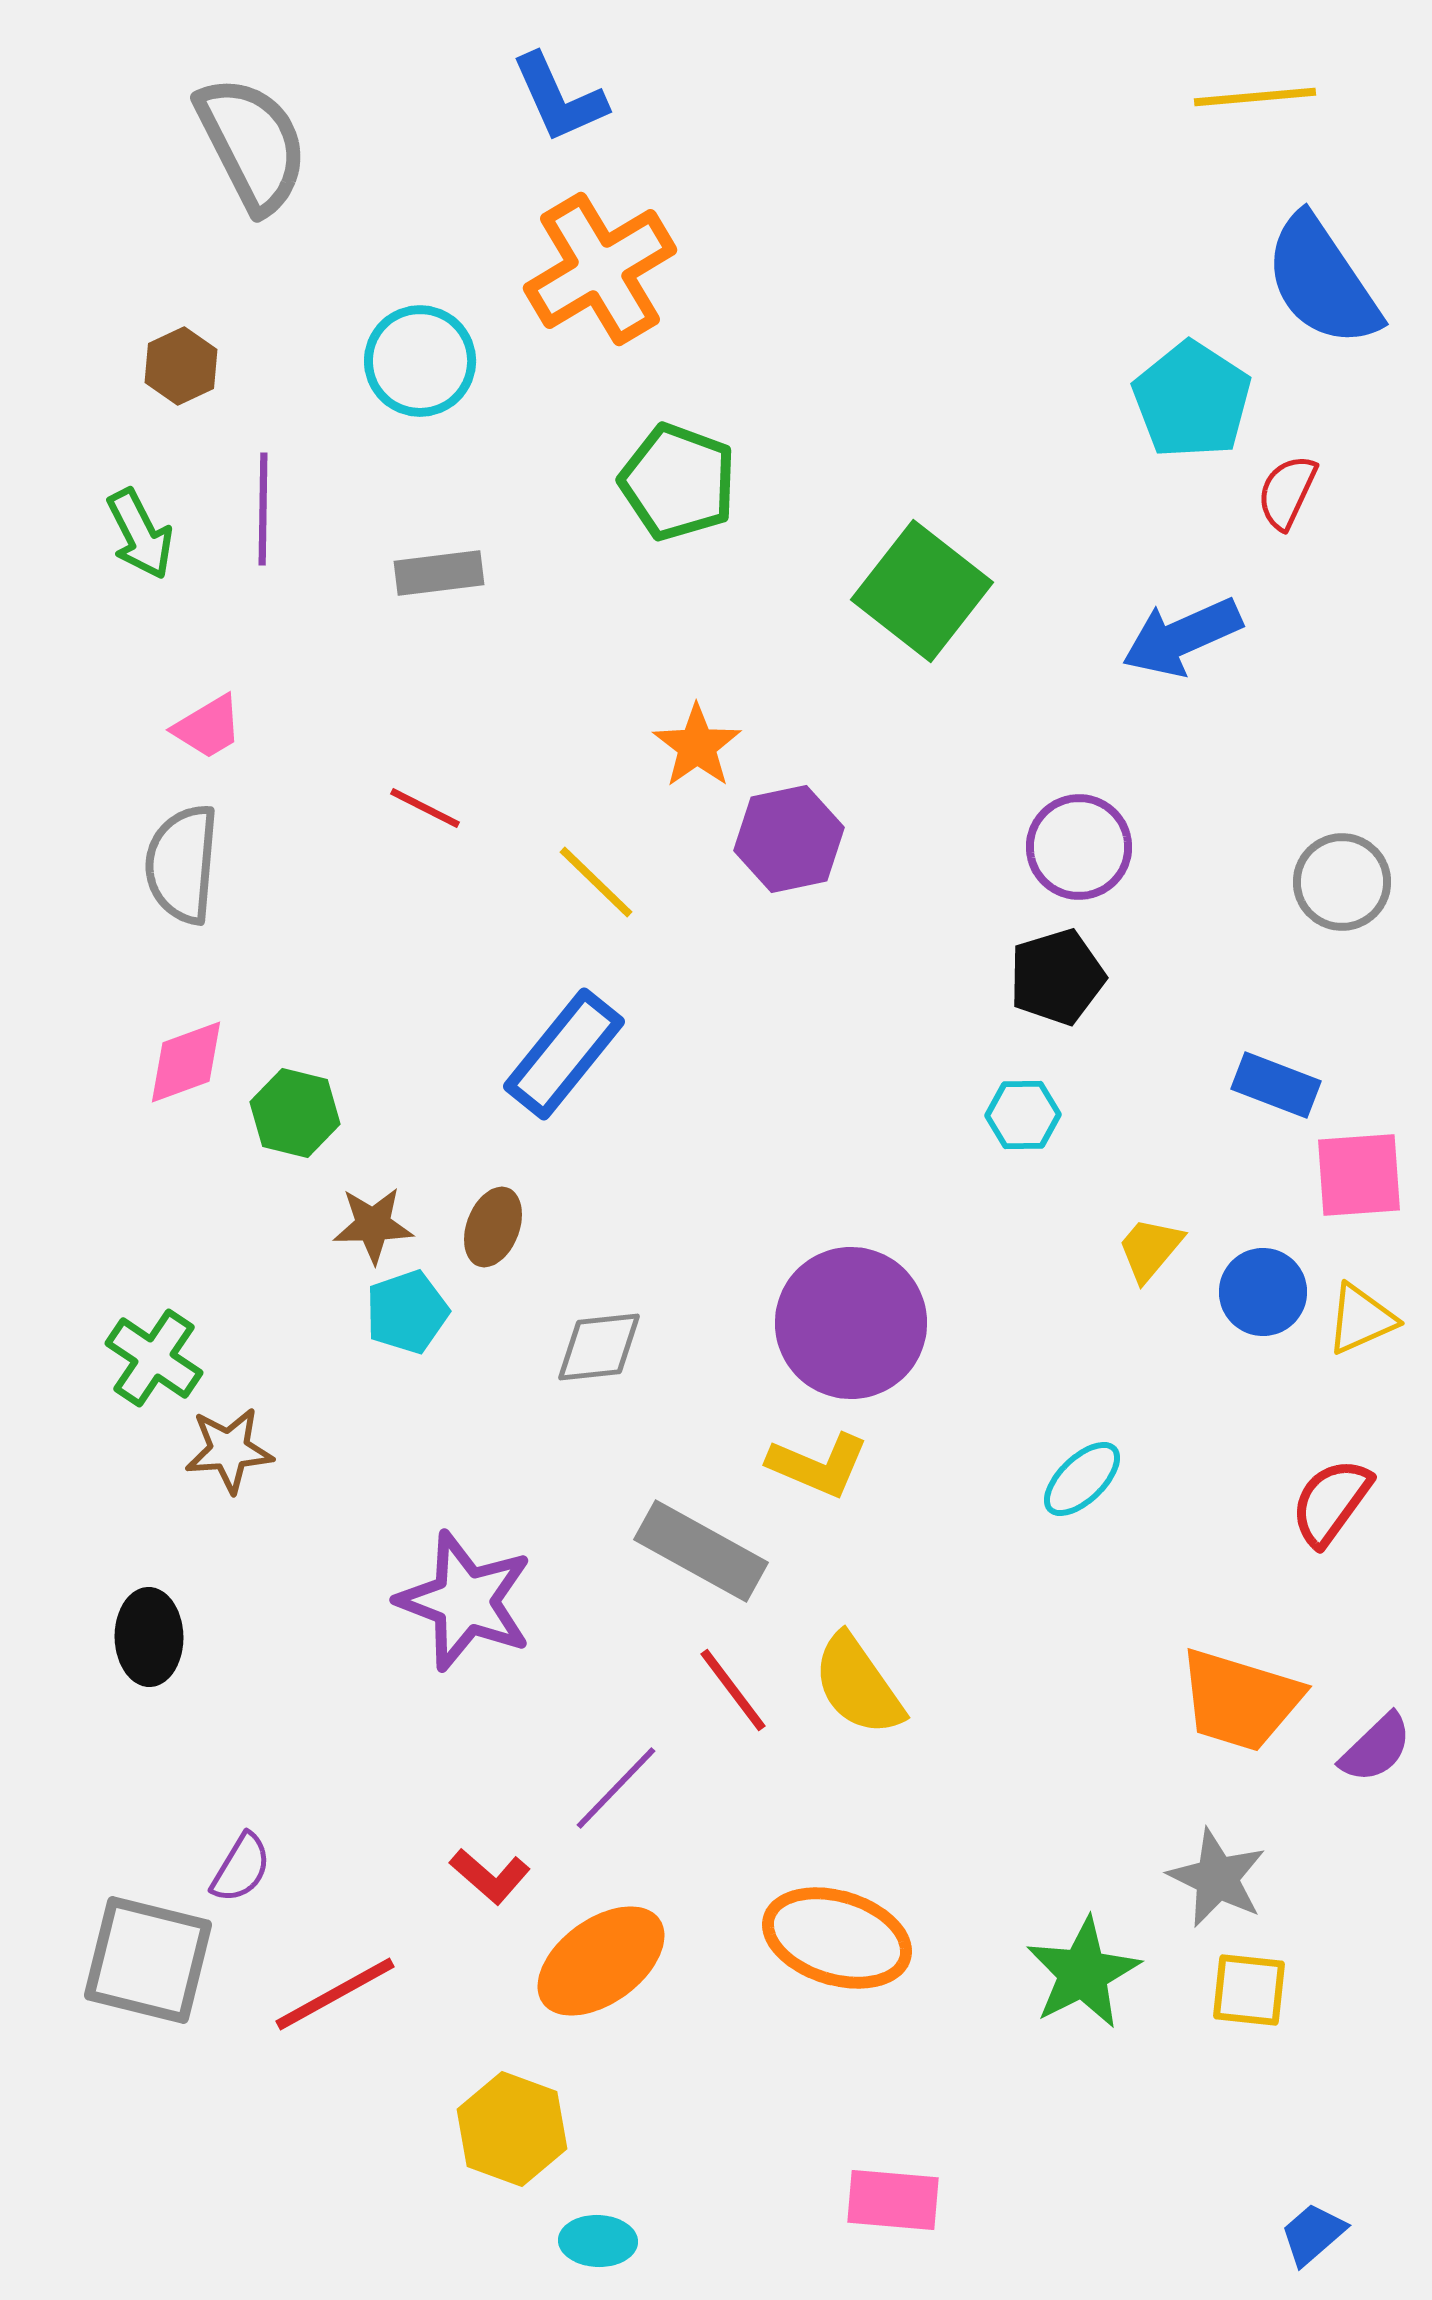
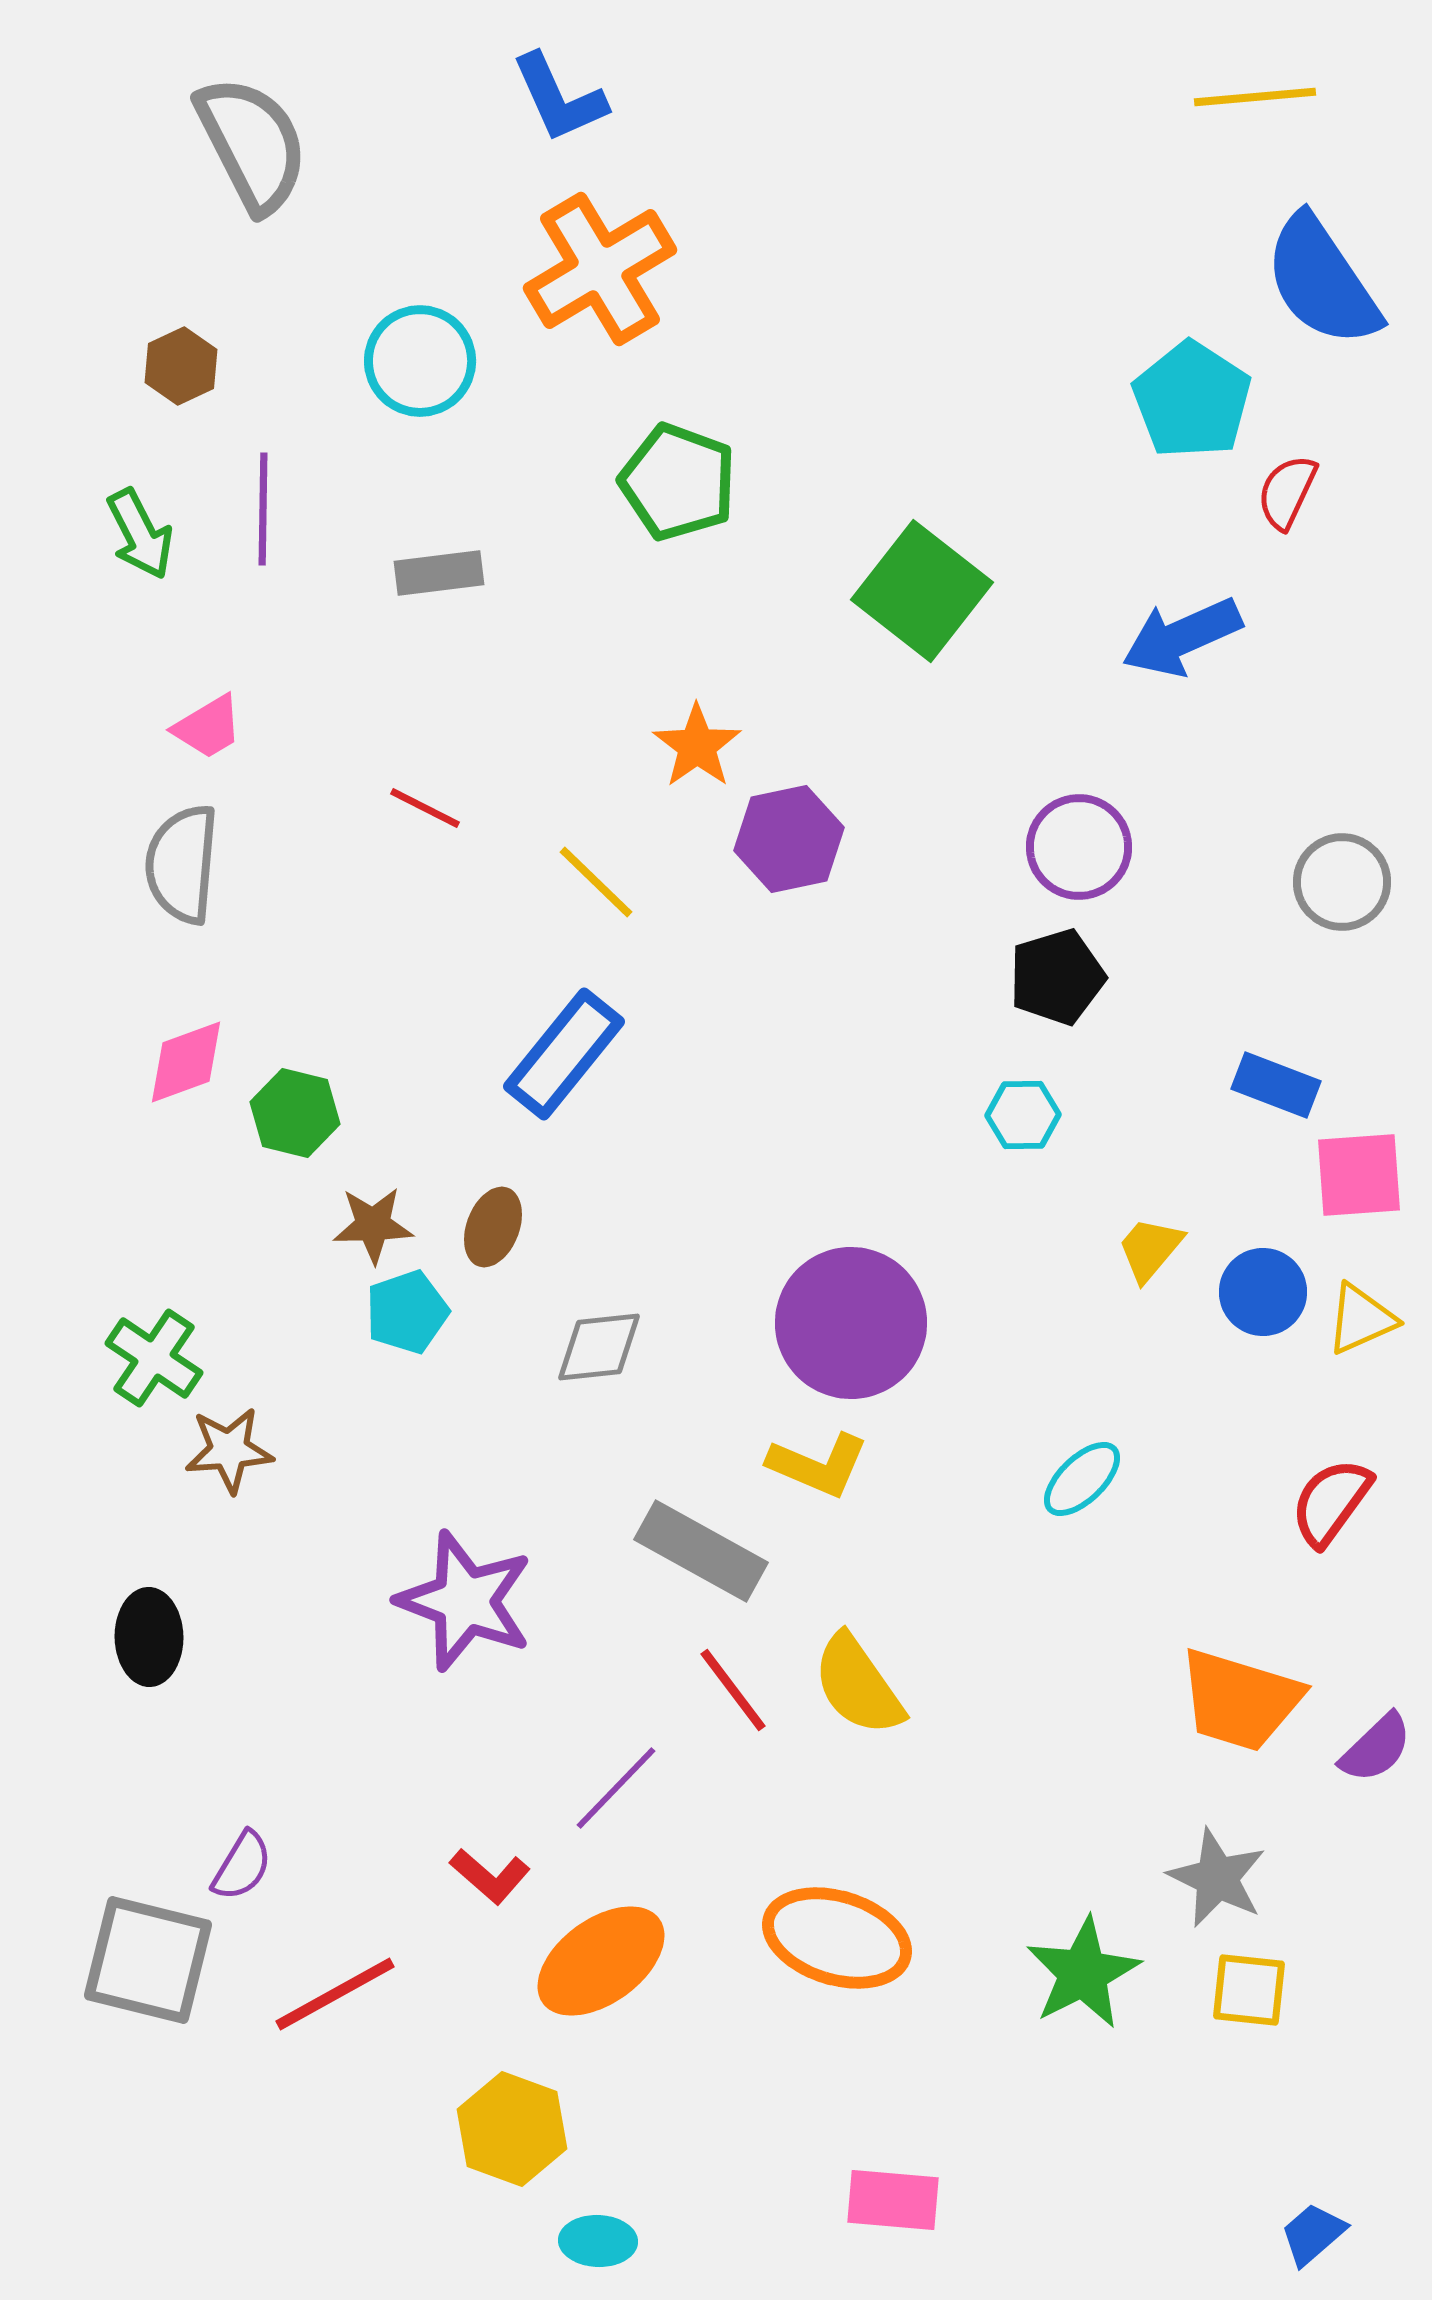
purple semicircle at (241, 1868): moved 1 px right, 2 px up
